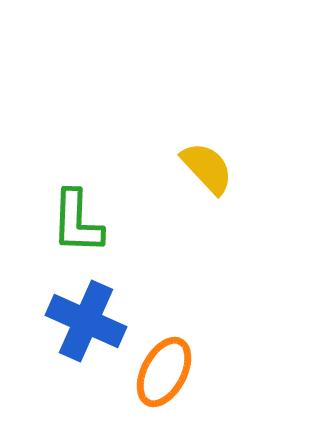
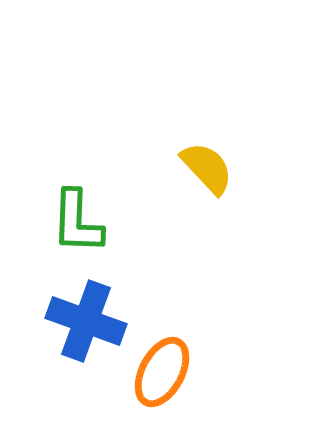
blue cross: rotated 4 degrees counterclockwise
orange ellipse: moved 2 px left
